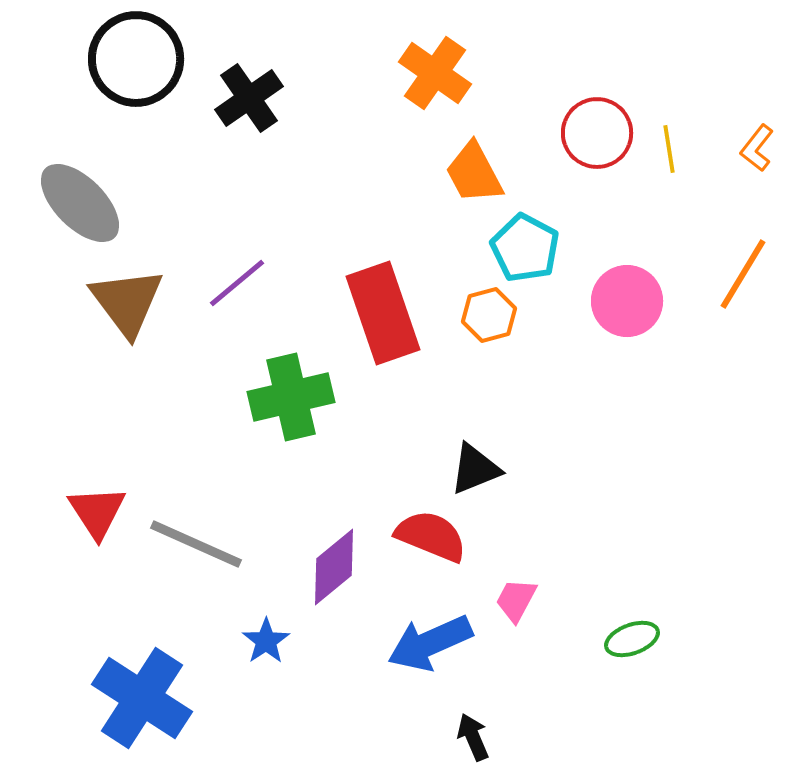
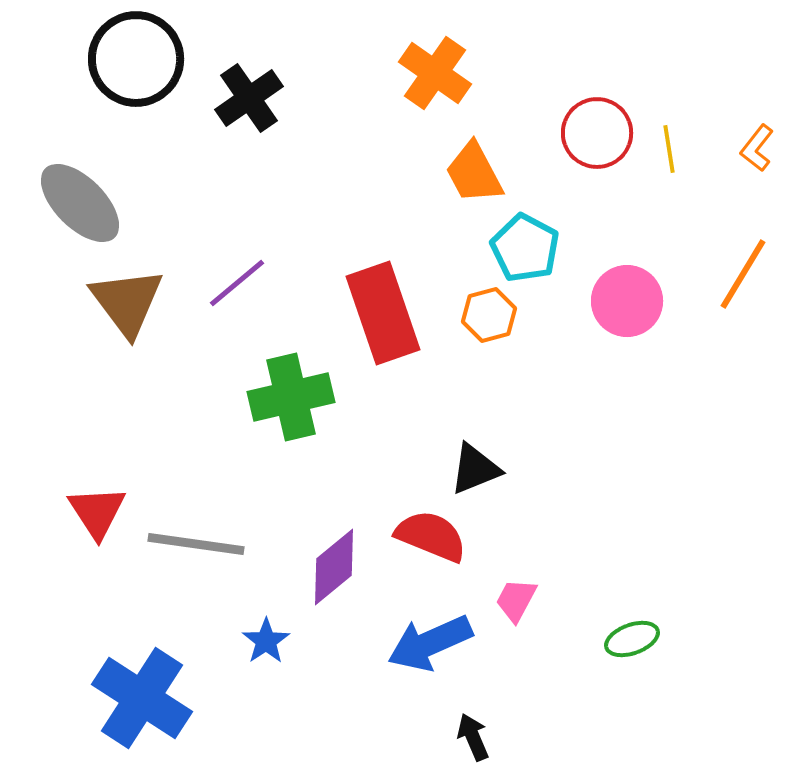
gray line: rotated 16 degrees counterclockwise
